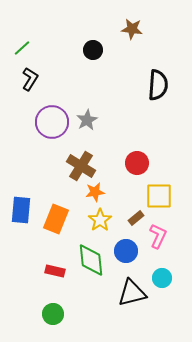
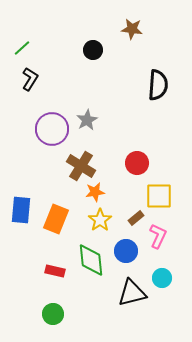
purple circle: moved 7 px down
